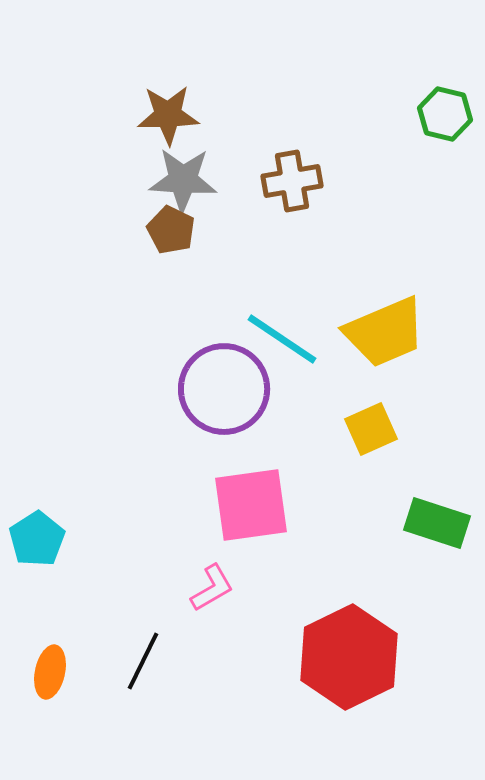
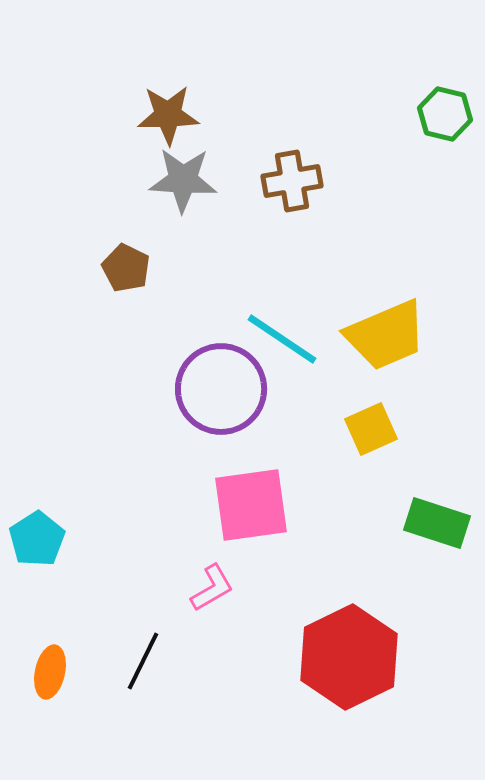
brown pentagon: moved 45 px left, 38 px down
yellow trapezoid: moved 1 px right, 3 px down
purple circle: moved 3 px left
